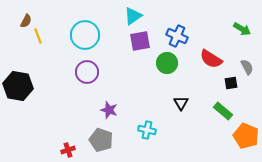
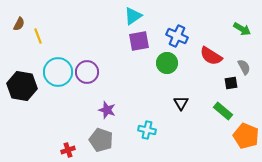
brown semicircle: moved 7 px left, 3 px down
cyan circle: moved 27 px left, 37 px down
purple square: moved 1 px left
red semicircle: moved 3 px up
gray semicircle: moved 3 px left
black hexagon: moved 4 px right
purple star: moved 2 px left
